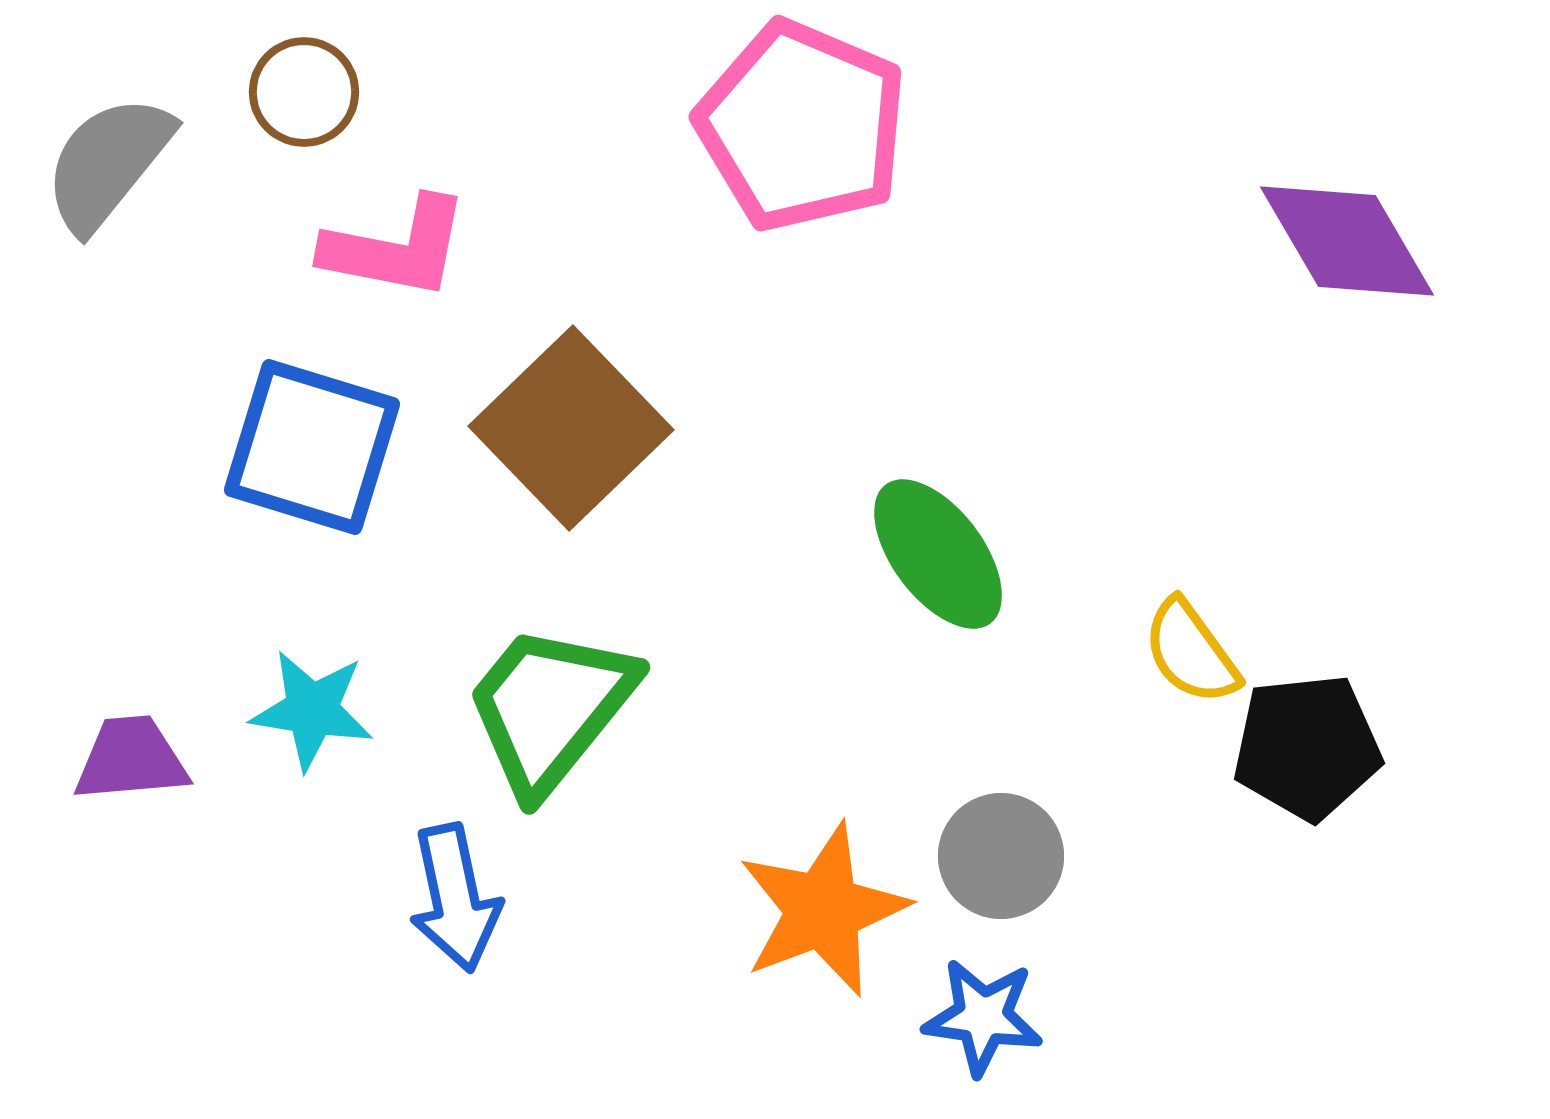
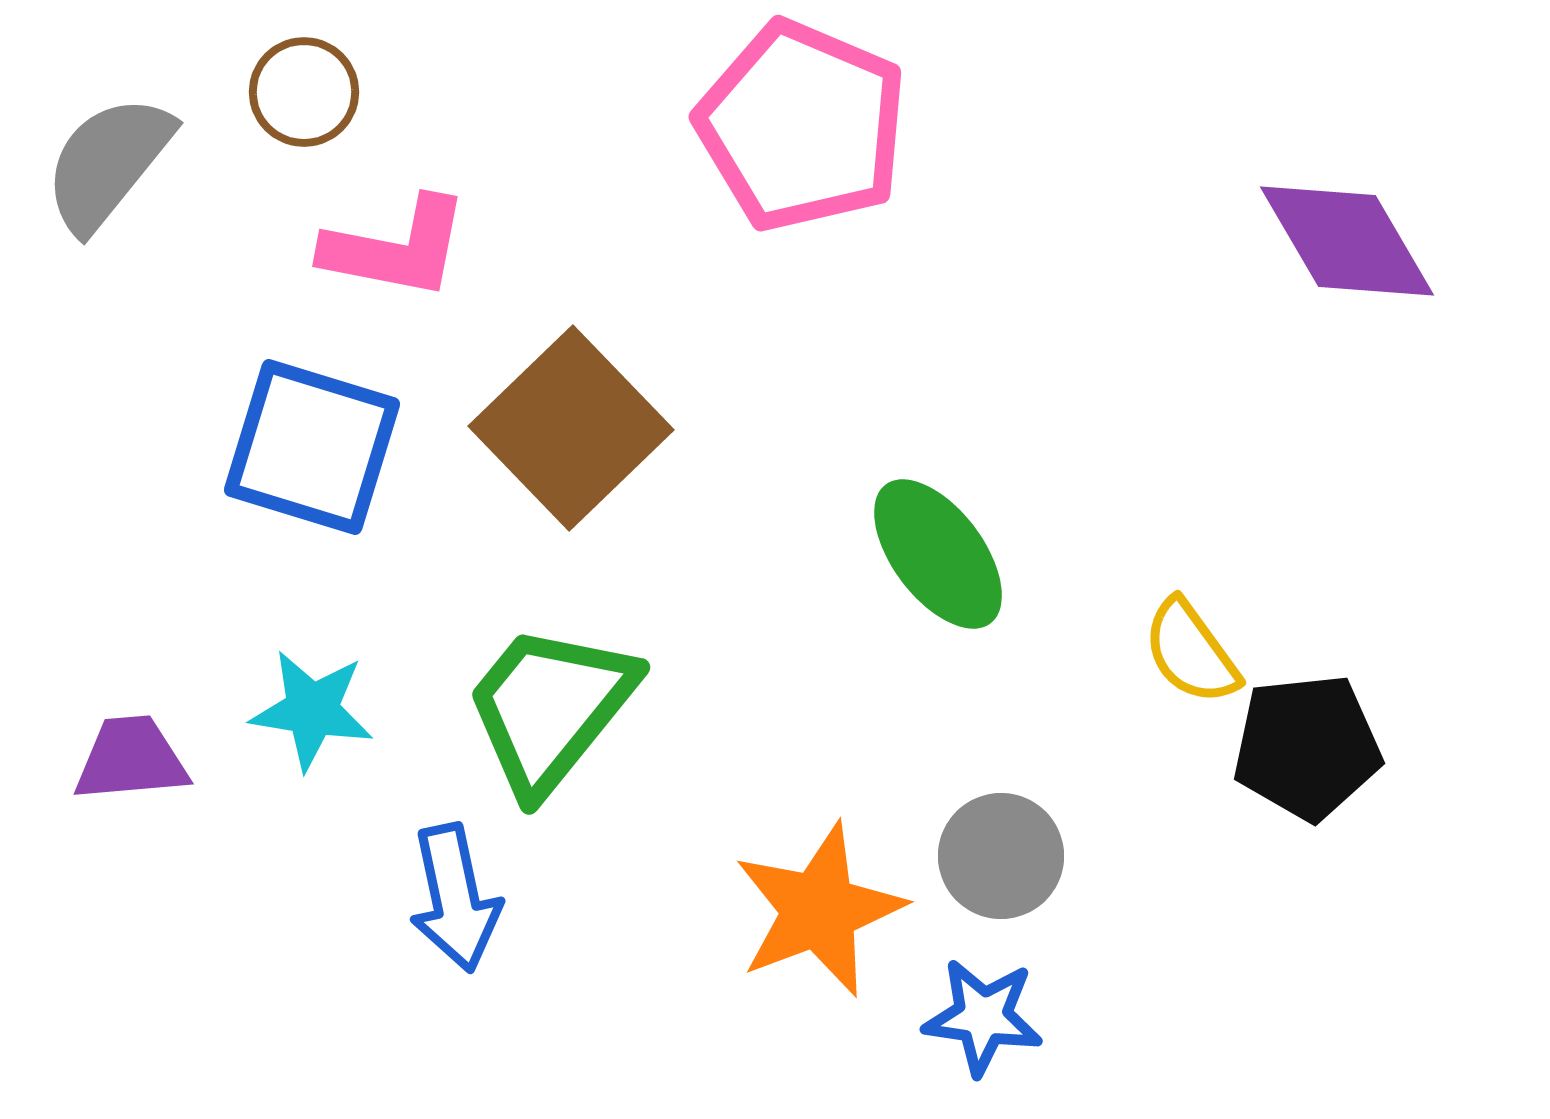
orange star: moved 4 px left
